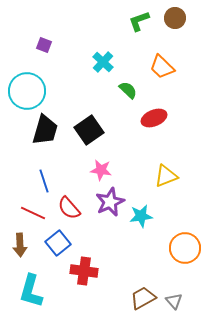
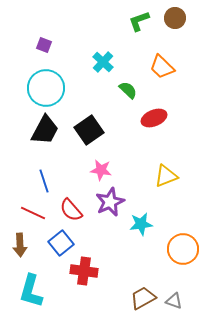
cyan circle: moved 19 px right, 3 px up
black trapezoid: rotated 12 degrees clockwise
red semicircle: moved 2 px right, 2 px down
cyan star: moved 8 px down
blue square: moved 3 px right
orange circle: moved 2 px left, 1 px down
gray triangle: rotated 30 degrees counterclockwise
